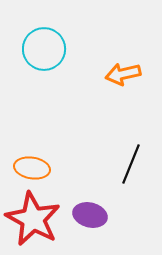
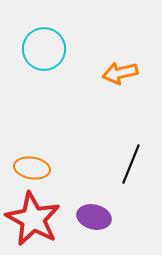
orange arrow: moved 3 px left, 1 px up
purple ellipse: moved 4 px right, 2 px down
